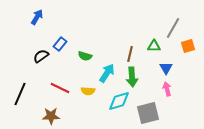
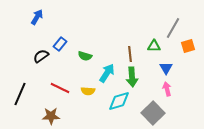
brown line: rotated 21 degrees counterclockwise
gray square: moved 5 px right; rotated 30 degrees counterclockwise
